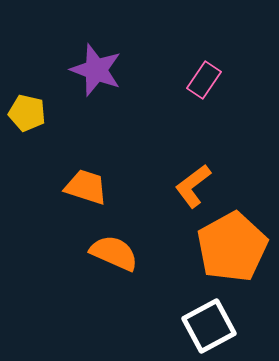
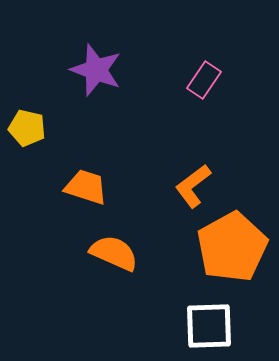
yellow pentagon: moved 15 px down
white square: rotated 26 degrees clockwise
